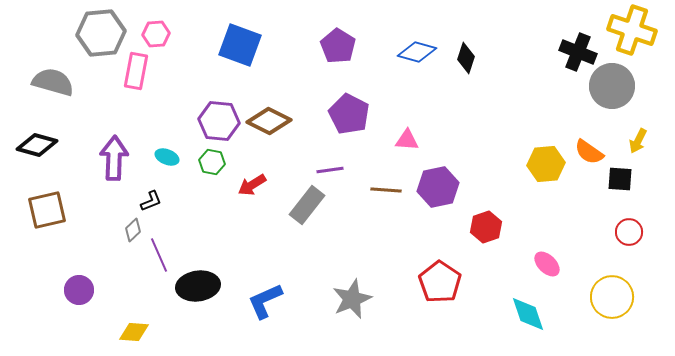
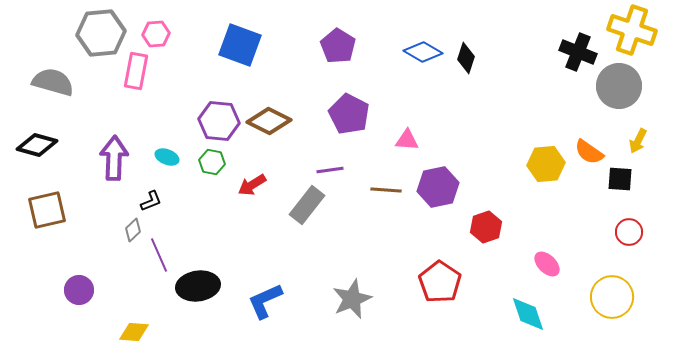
blue diamond at (417, 52): moved 6 px right; rotated 15 degrees clockwise
gray circle at (612, 86): moved 7 px right
